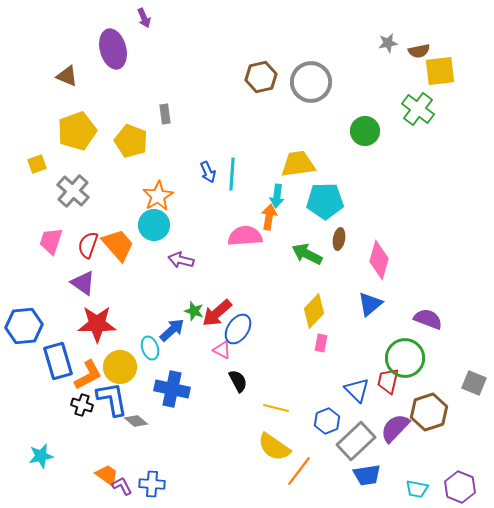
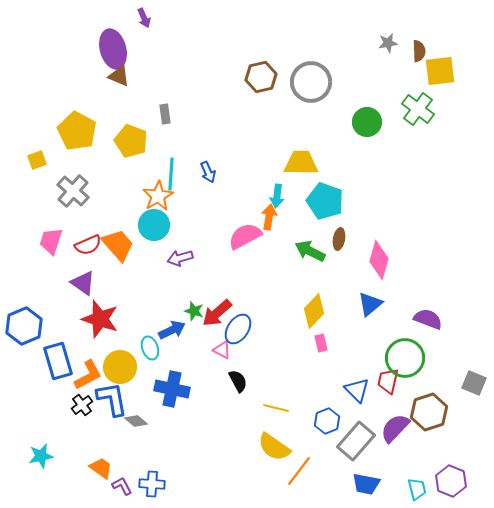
brown semicircle at (419, 51): rotated 80 degrees counterclockwise
brown triangle at (67, 76): moved 52 px right
yellow pentagon at (77, 131): rotated 24 degrees counterclockwise
green circle at (365, 131): moved 2 px right, 9 px up
yellow square at (37, 164): moved 4 px up
yellow trapezoid at (298, 164): moved 3 px right, 1 px up; rotated 9 degrees clockwise
cyan line at (232, 174): moved 61 px left
cyan pentagon at (325, 201): rotated 21 degrees clockwise
pink semicircle at (245, 236): rotated 24 degrees counterclockwise
red semicircle at (88, 245): rotated 132 degrees counterclockwise
green arrow at (307, 254): moved 3 px right, 3 px up
purple arrow at (181, 260): moved 1 px left, 2 px up; rotated 30 degrees counterclockwise
red star at (97, 324): moved 3 px right, 5 px up; rotated 18 degrees clockwise
blue hexagon at (24, 326): rotated 18 degrees counterclockwise
blue arrow at (172, 330): rotated 16 degrees clockwise
pink rectangle at (321, 343): rotated 24 degrees counterclockwise
black cross at (82, 405): rotated 35 degrees clockwise
gray rectangle at (356, 441): rotated 6 degrees counterclockwise
orange trapezoid at (107, 475): moved 6 px left, 7 px up
blue trapezoid at (367, 475): moved 1 px left, 9 px down; rotated 20 degrees clockwise
purple hexagon at (460, 487): moved 9 px left, 6 px up
cyan trapezoid at (417, 489): rotated 115 degrees counterclockwise
